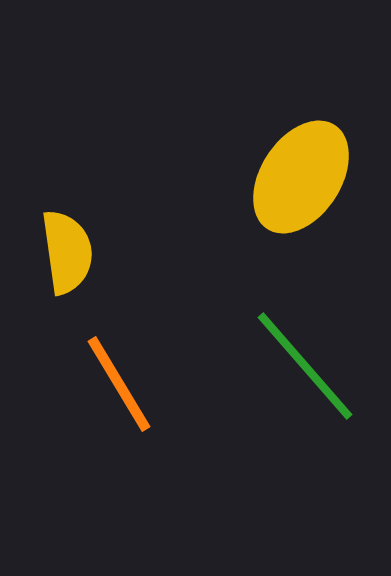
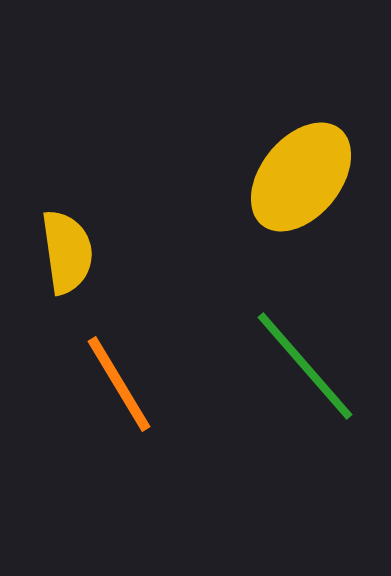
yellow ellipse: rotated 6 degrees clockwise
